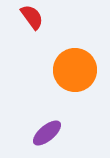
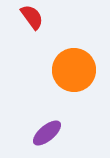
orange circle: moved 1 px left
